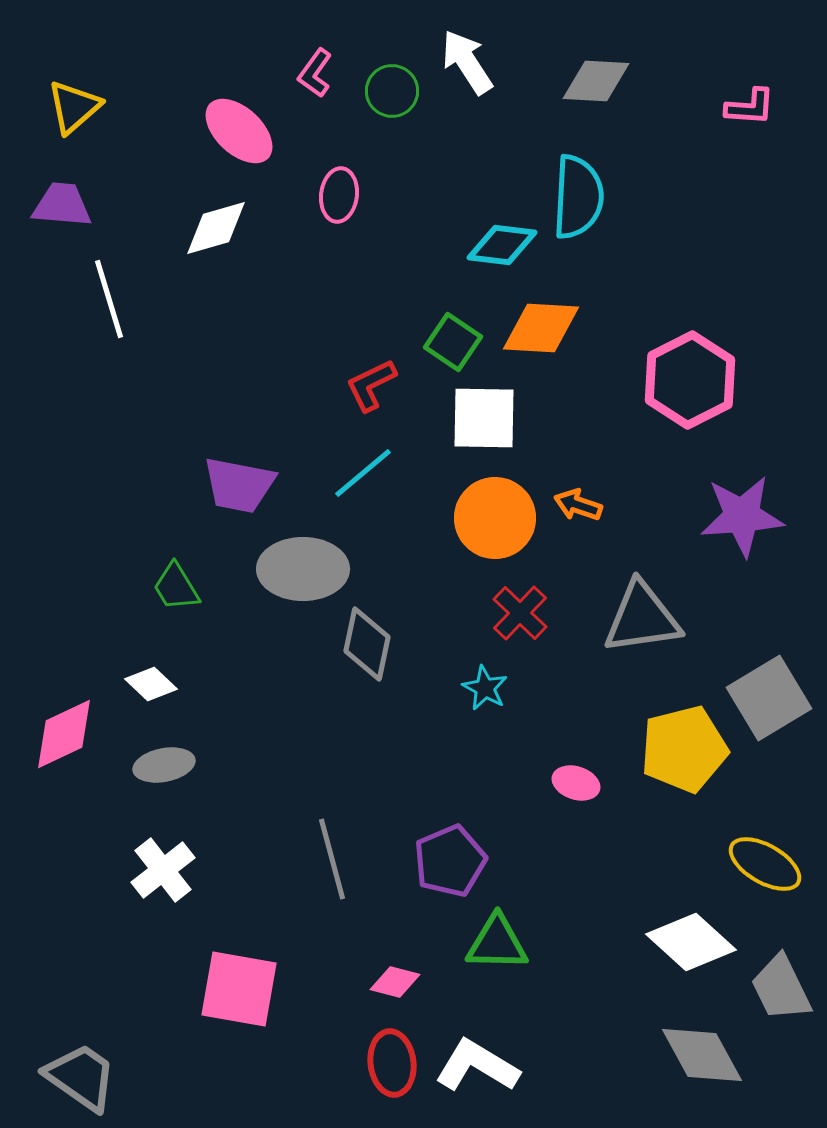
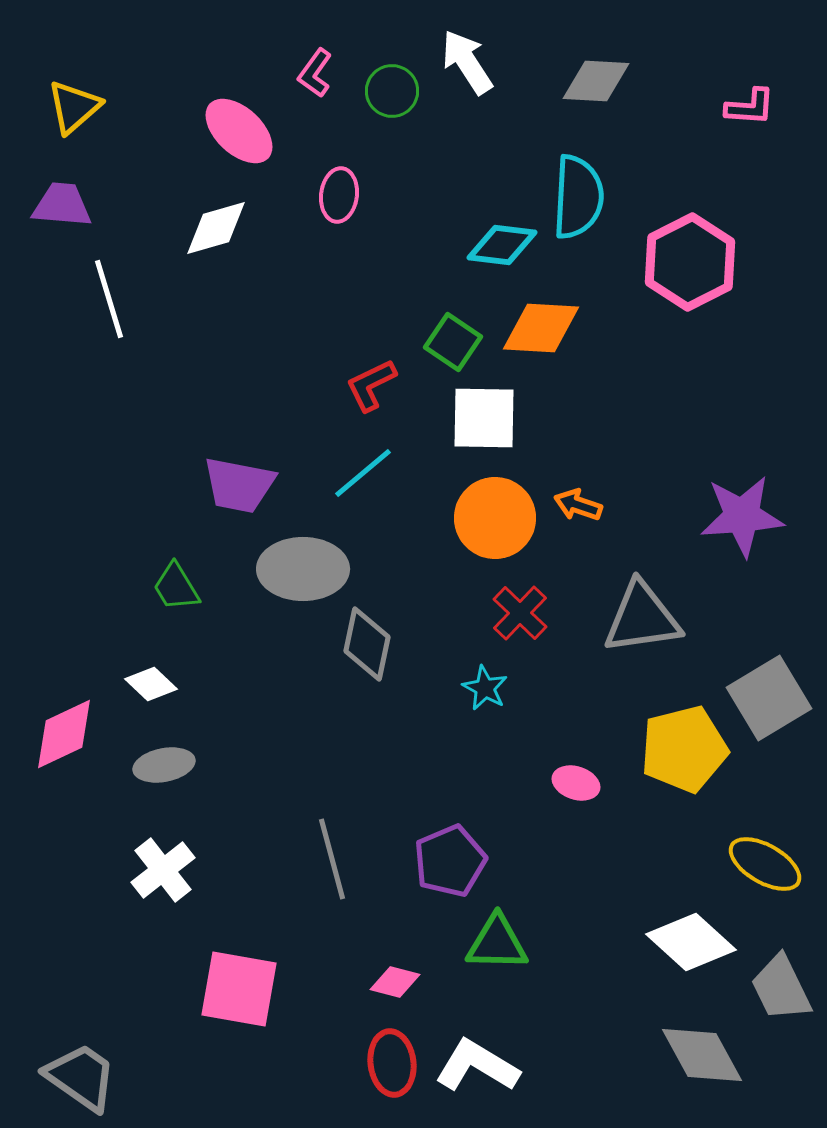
pink hexagon at (690, 380): moved 118 px up
